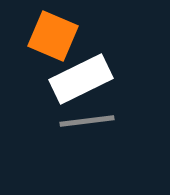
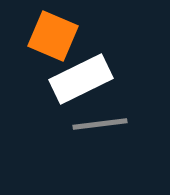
gray line: moved 13 px right, 3 px down
